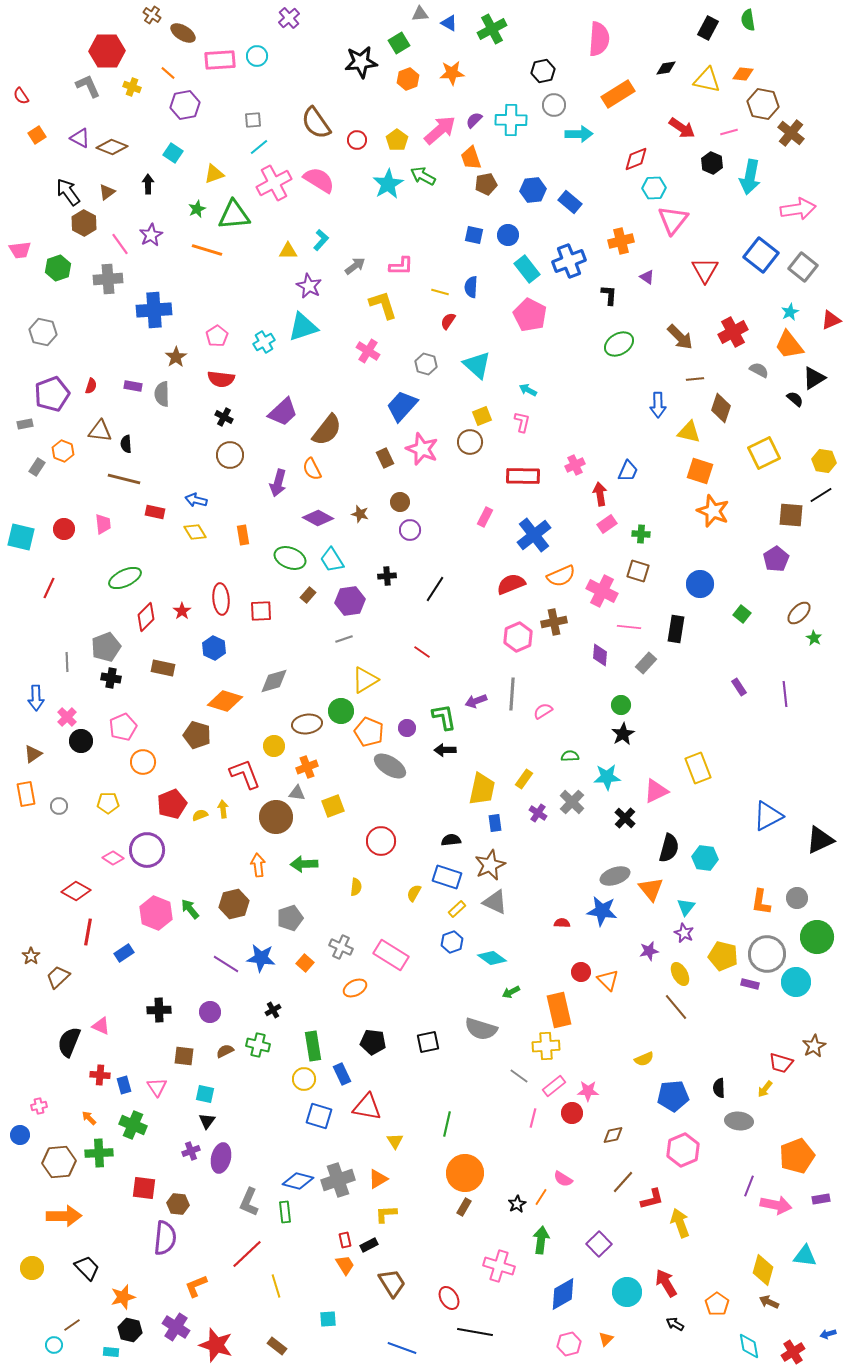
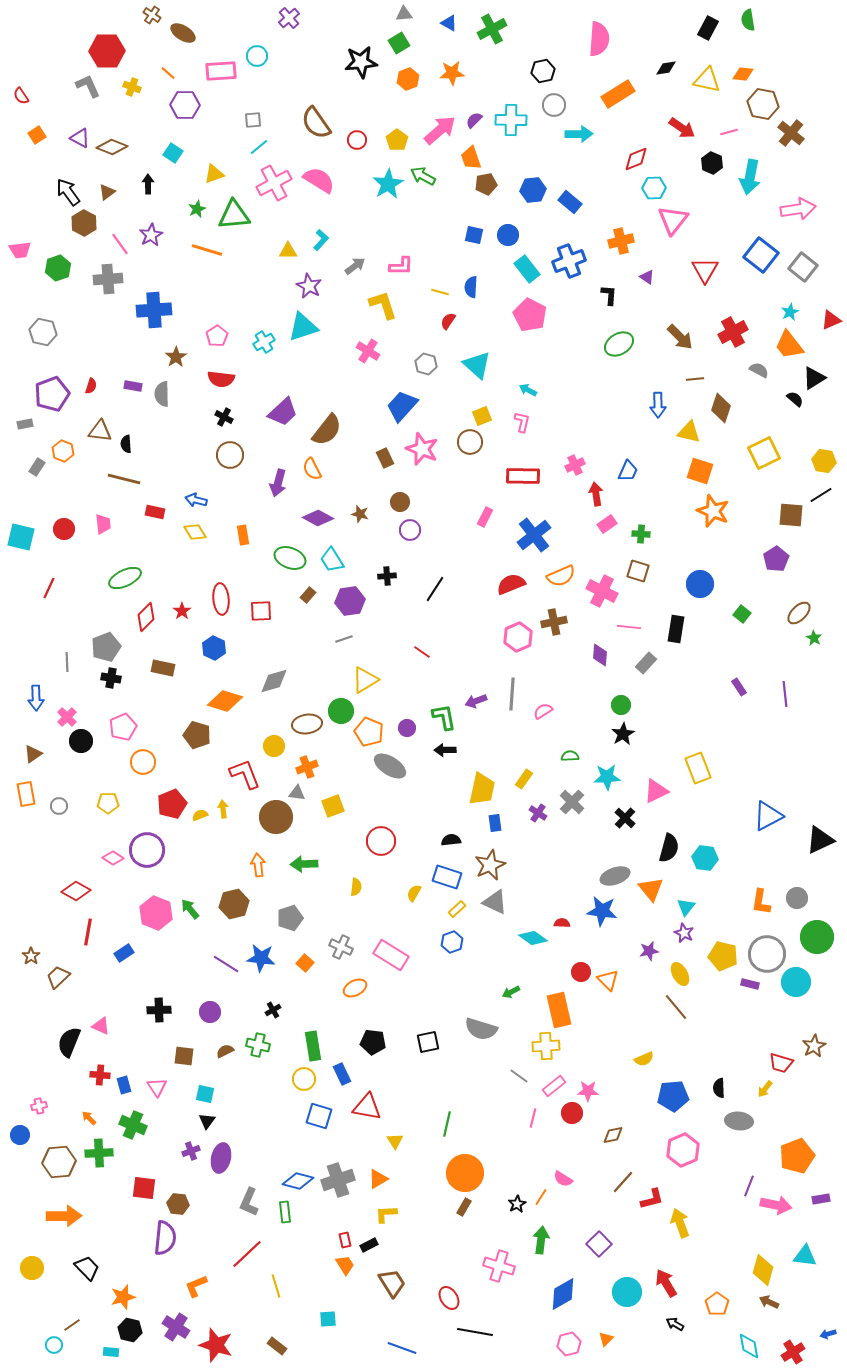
gray triangle at (420, 14): moved 16 px left
pink rectangle at (220, 60): moved 1 px right, 11 px down
purple hexagon at (185, 105): rotated 12 degrees clockwise
red arrow at (600, 494): moved 4 px left
cyan diamond at (492, 958): moved 41 px right, 20 px up
